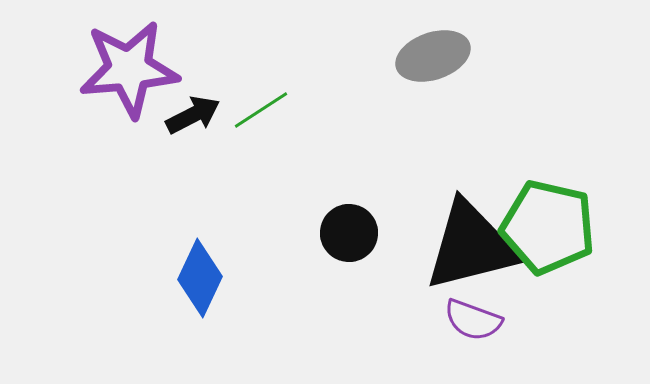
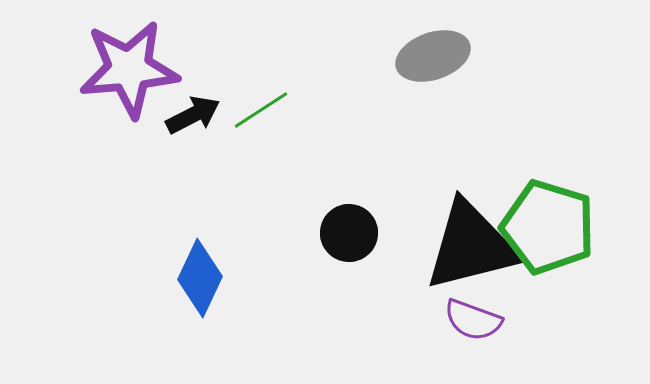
green pentagon: rotated 4 degrees clockwise
